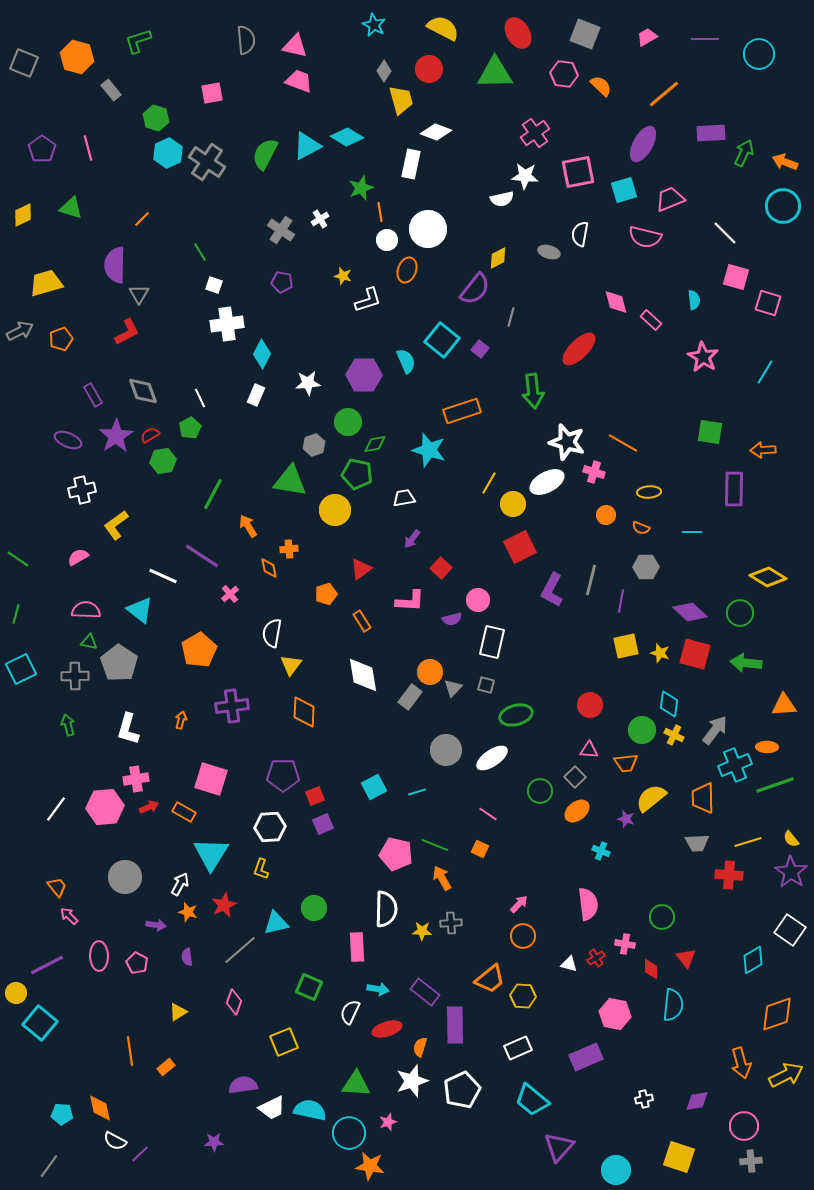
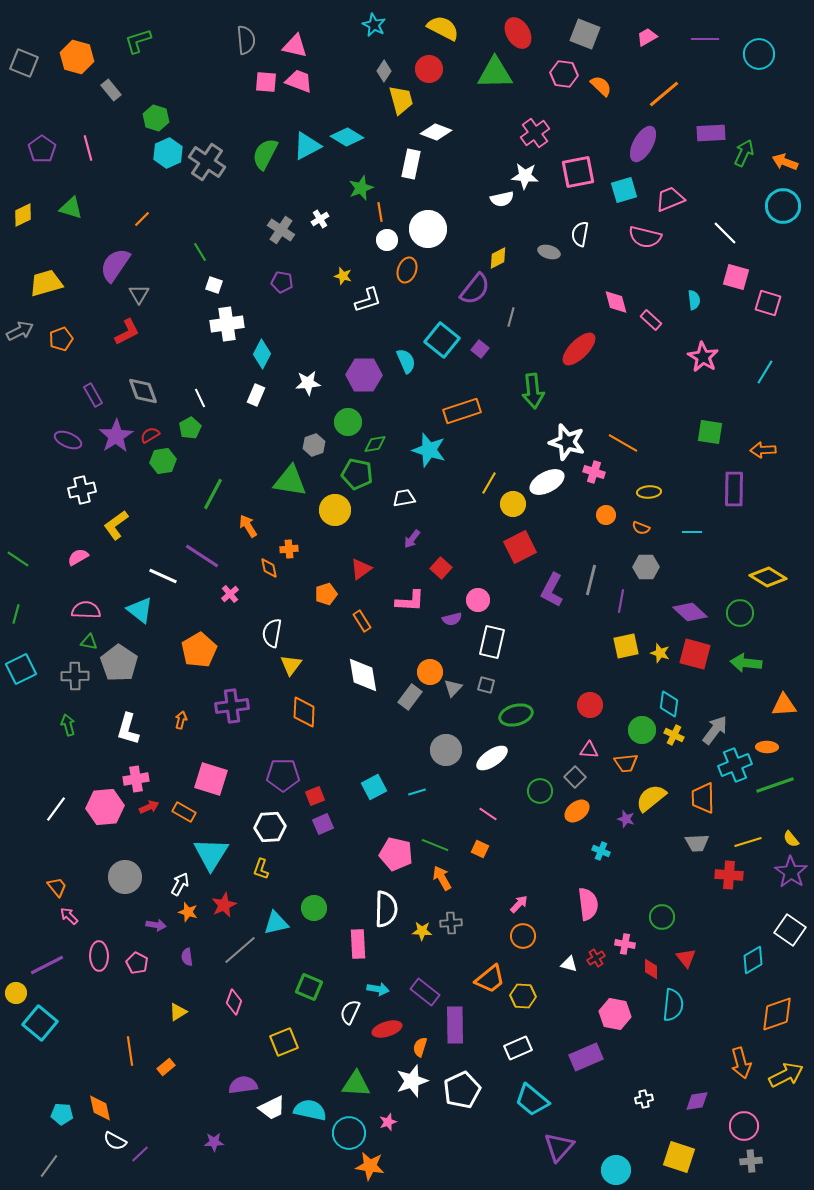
pink square at (212, 93): moved 54 px right, 11 px up; rotated 15 degrees clockwise
purple semicircle at (115, 265): rotated 33 degrees clockwise
pink rectangle at (357, 947): moved 1 px right, 3 px up
